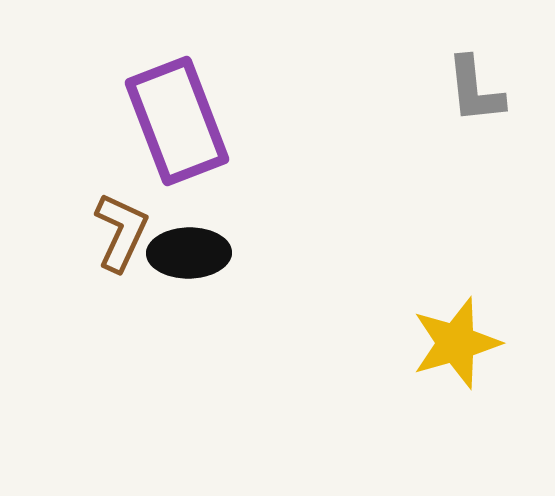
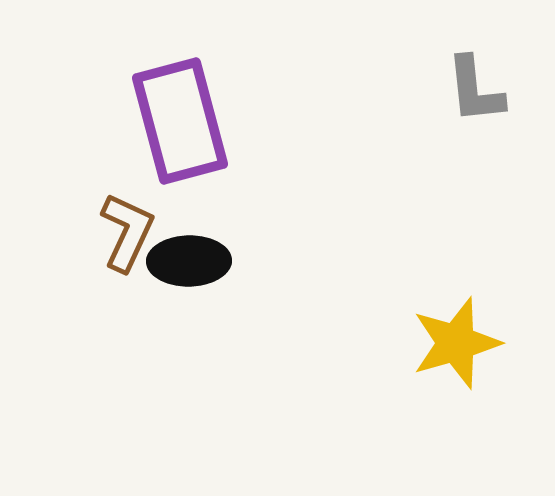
purple rectangle: moved 3 px right; rotated 6 degrees clockwise
brown L-shape: moved 6 px right
black ellipse: moved 8 px down
